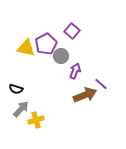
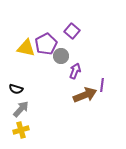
purple line: moved 1 px right, 1 px down; rotated 56 degrees clockwise
yellow cross: moved 15 px left, 10 px down
